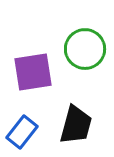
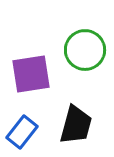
green circle: moved 1 px down
purple square: moved 2 px left, 2 px down
